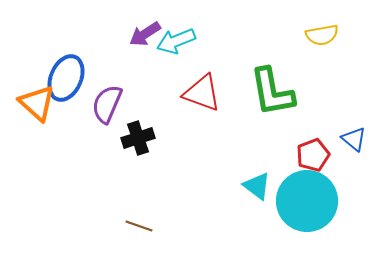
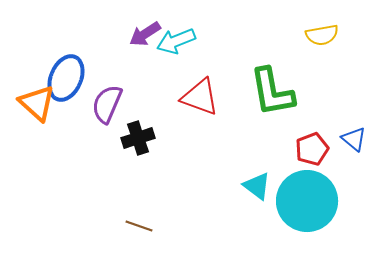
red triangle: moved 2 px left, 4 px down
red pentagon: moved 1 px left, 6 px up
